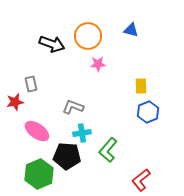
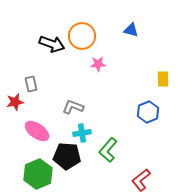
orange circle: moved 6 px left
yellow rectangle: moved 22 px right, 7 px up
green hexagon: moved 1 px left
